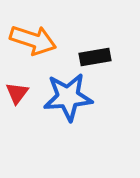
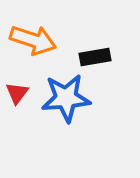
blue star: moved 2 px left, 1 px down
